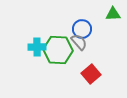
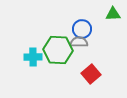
gray semicircle: rotated 48 degrees counterclockwise
cyan cross: moved 4 px left, 10 px down
